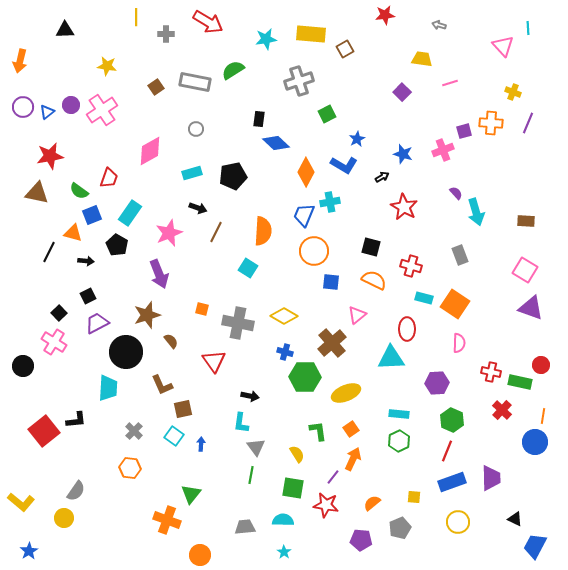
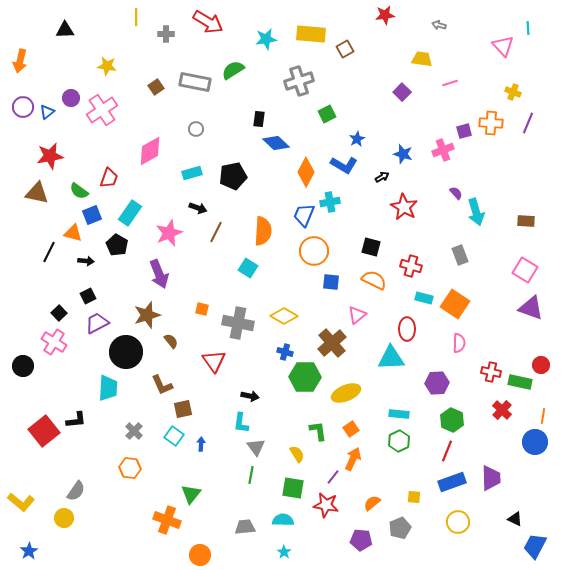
purple circle at (71, 105): moved 7 px up
